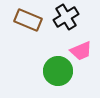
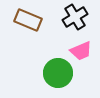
black cross: moved 9 px right
green circle: moved 2 px down
